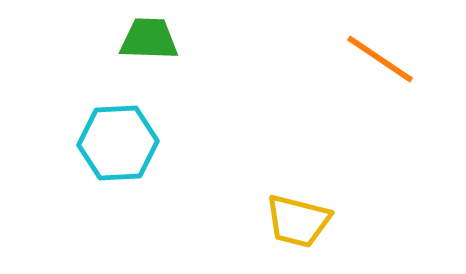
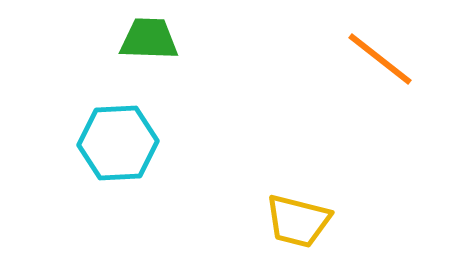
orange line: rotated 4 degrees clockwise
